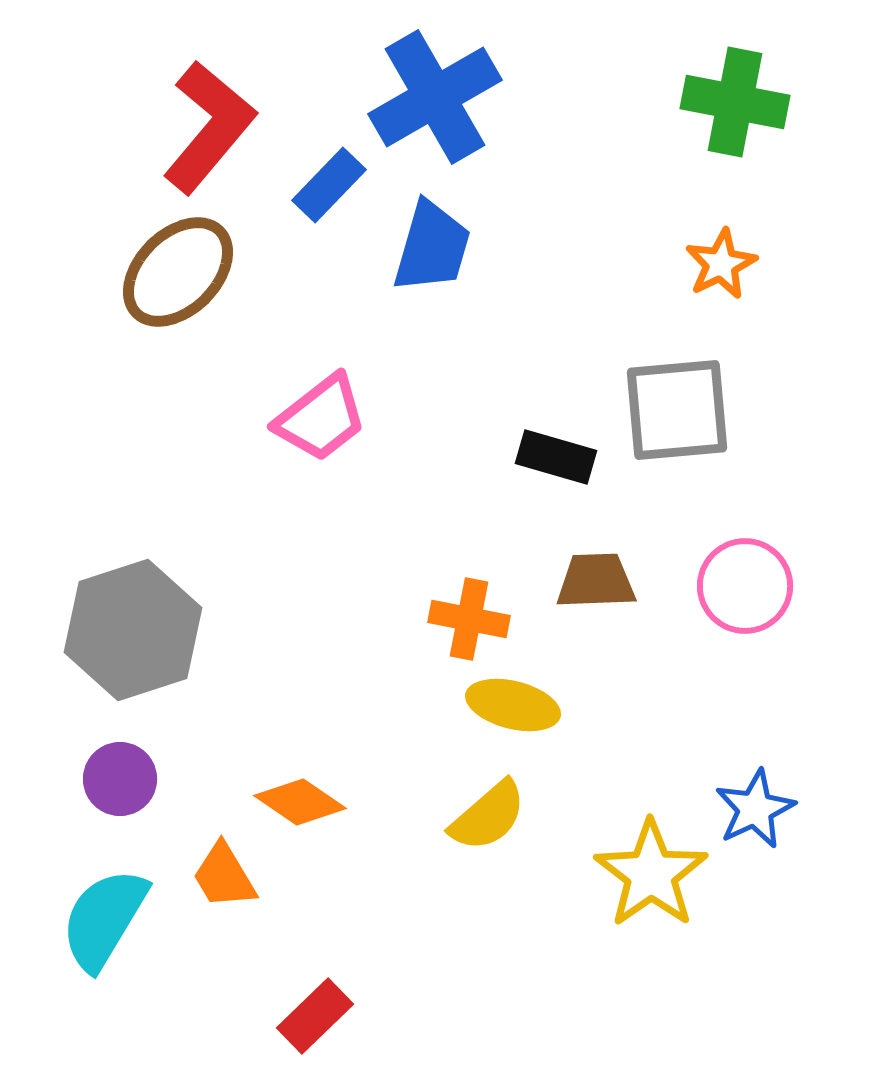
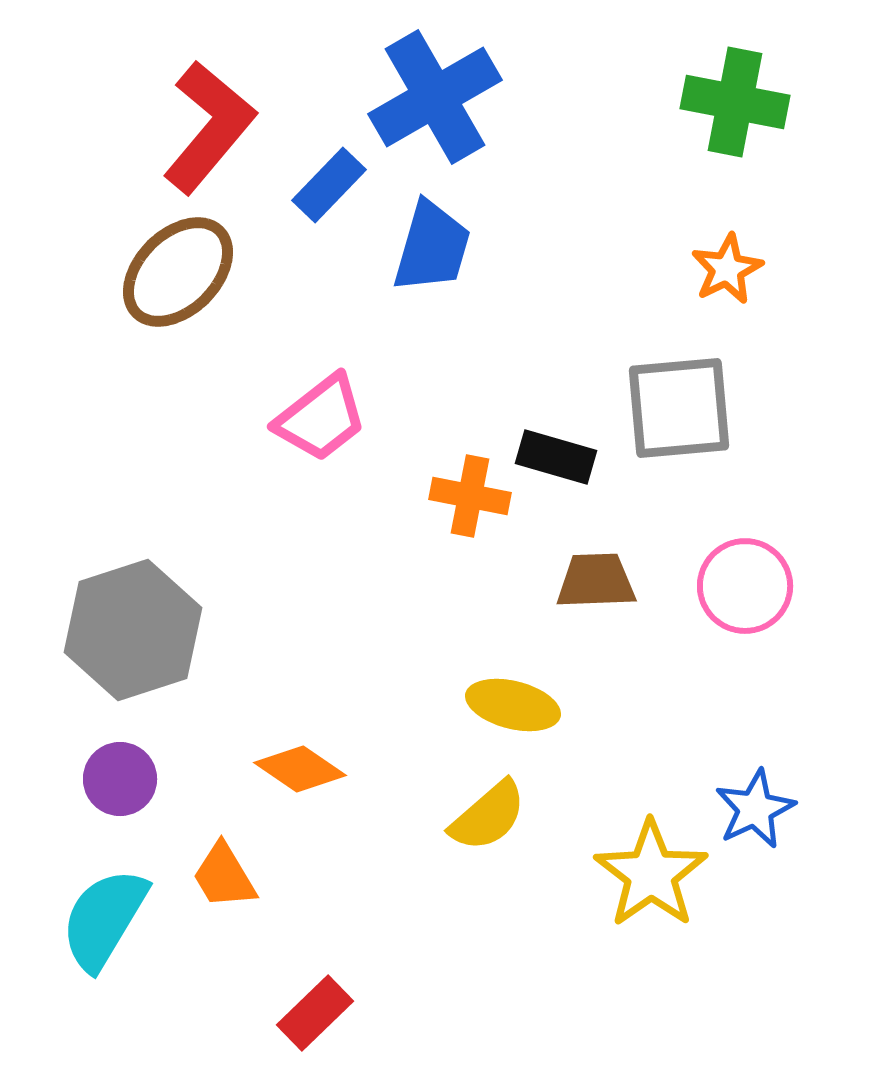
orange star: moved 6 px right, 5 px down
gray square: moved 2 px right, 2 px up
orange cross: moved 1 px right, 123 px up
orange diamond: moved 33 px up
red rectangle: moved 3 px up
